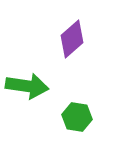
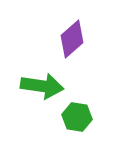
green arrow: moved 15 px right
